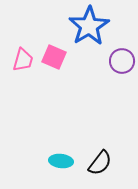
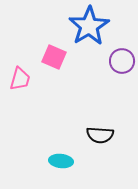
pink trapezoid: moved 3 px left, 19 px down
black semicircle: moved 28 px up; rotated 56 degrees clockwise
